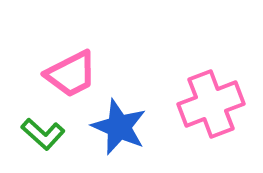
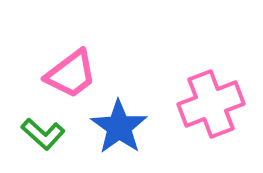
pink trapezoid: rotated 10 degrees counterclockwise
blue star: rotated 12 degrees clockwise
